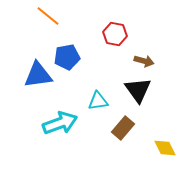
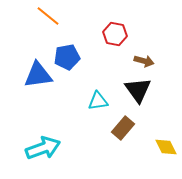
cyan arrow: moved 17 px left, 25 px down
yellow diamond: moved 1 px right, 1 px up
